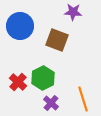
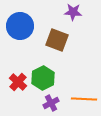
orange line: moved 1 px right; rotated 70 degrees counterclockwise
purple cross: rotated 21 degrees clockwise
